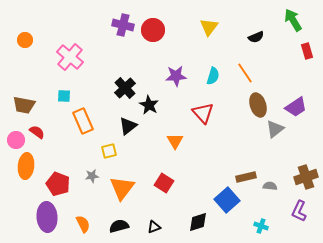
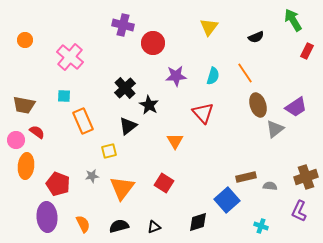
red circle at (153, 30): moved 13 px down
red rectangle at (307, 51): rotated 42 degrees clockwise
